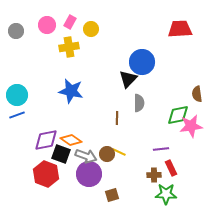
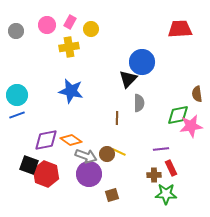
black square: moved 32 px left, 11 px down
